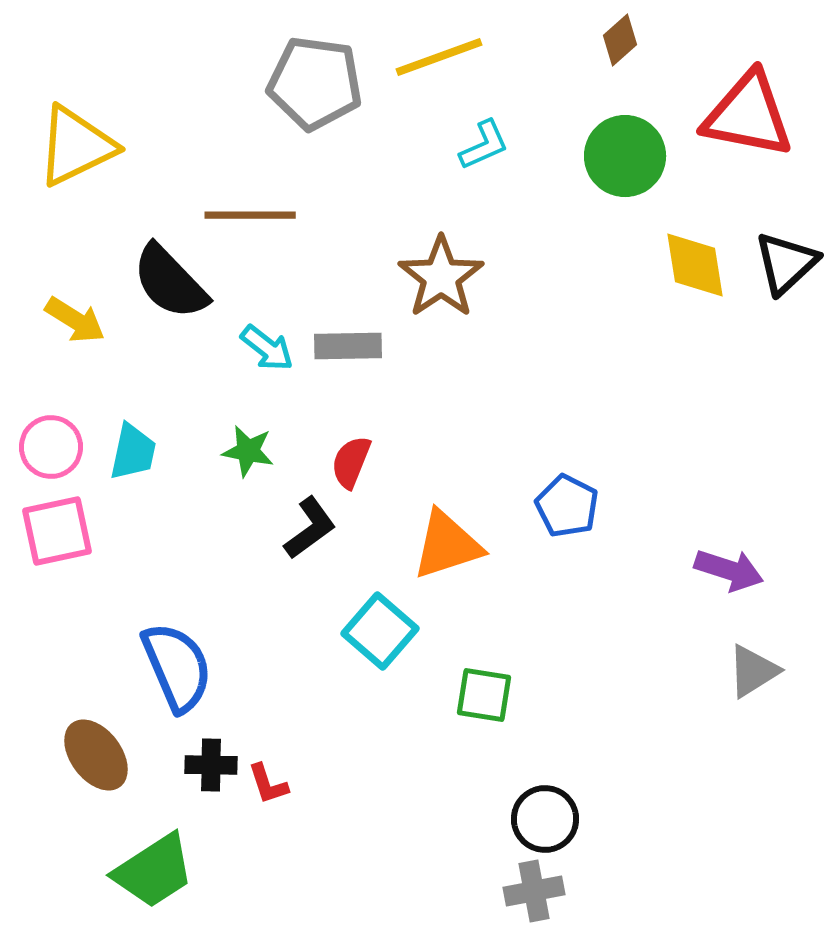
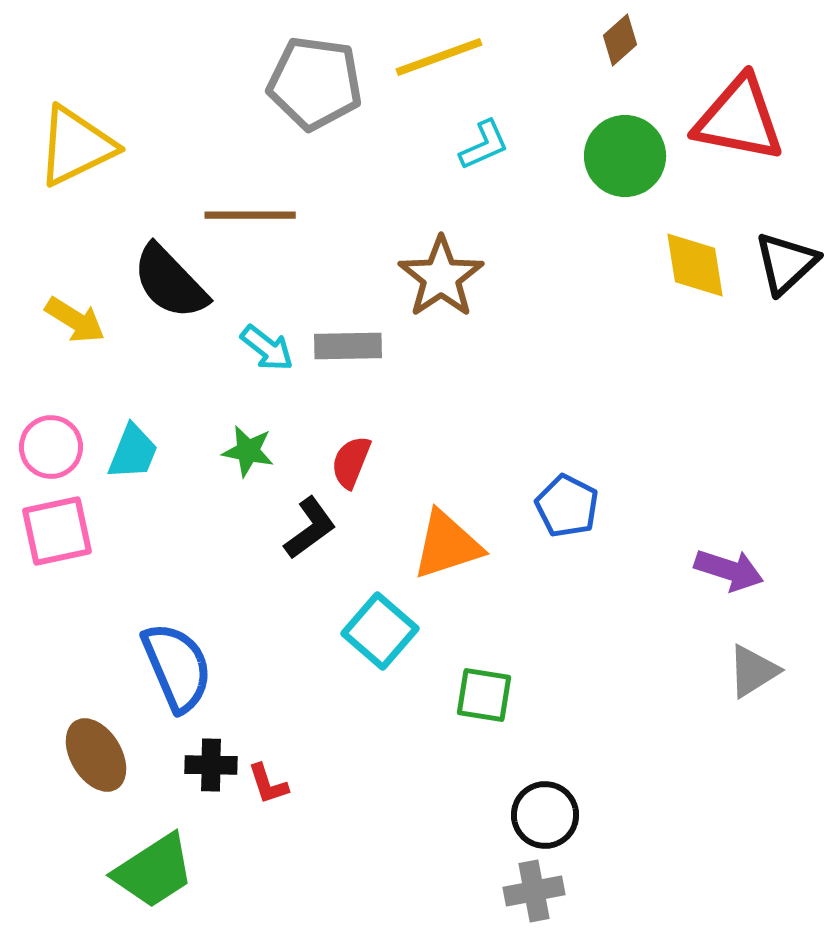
red triangle: moved 9 px left, 4 px down
cyan trapezoid: rotated 10 degrees clockwise
brown ellipse: rotated 6 degrees clockwise
black circle: moved 4 px up
